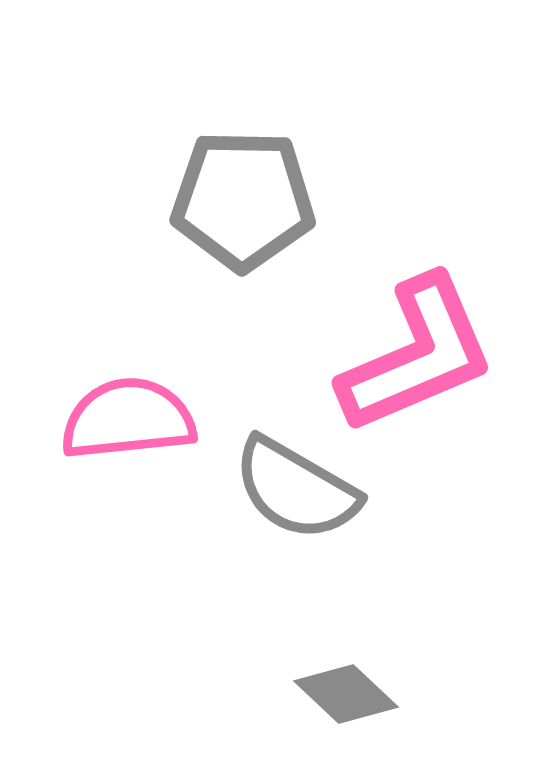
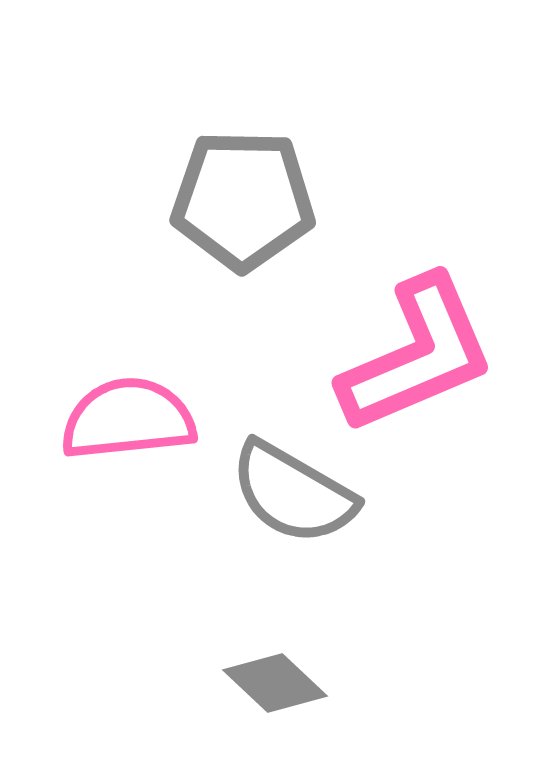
gray semicircle: moved 3 px left, 4 px down
gray diamond: moved 71 px left, 11 px up
